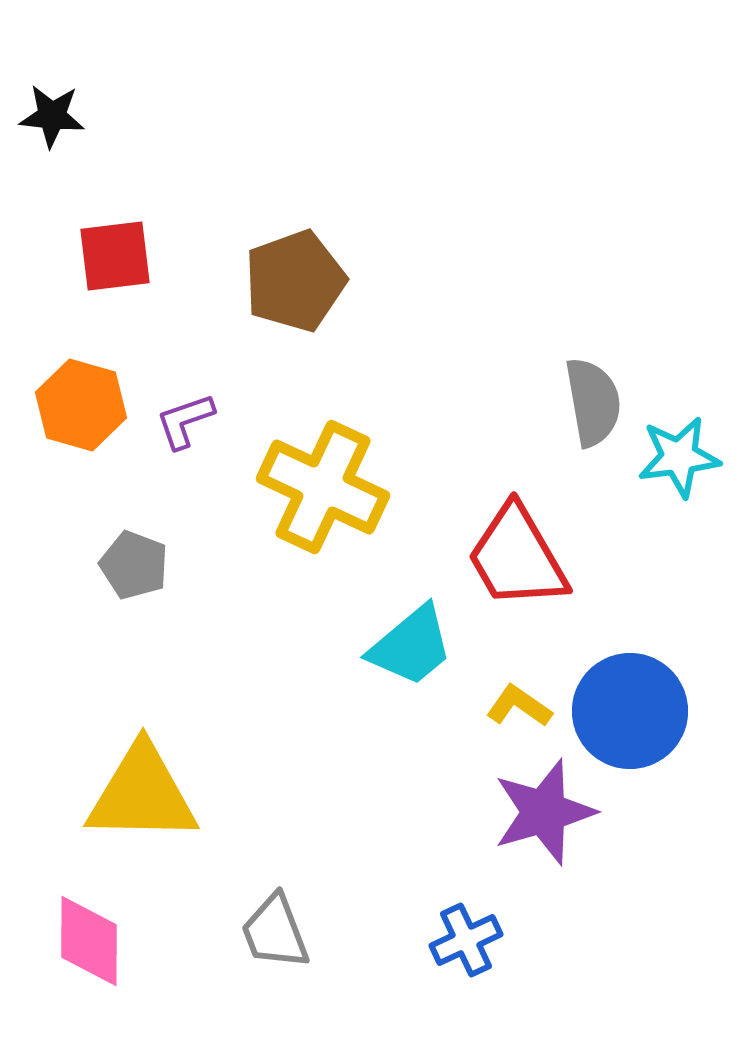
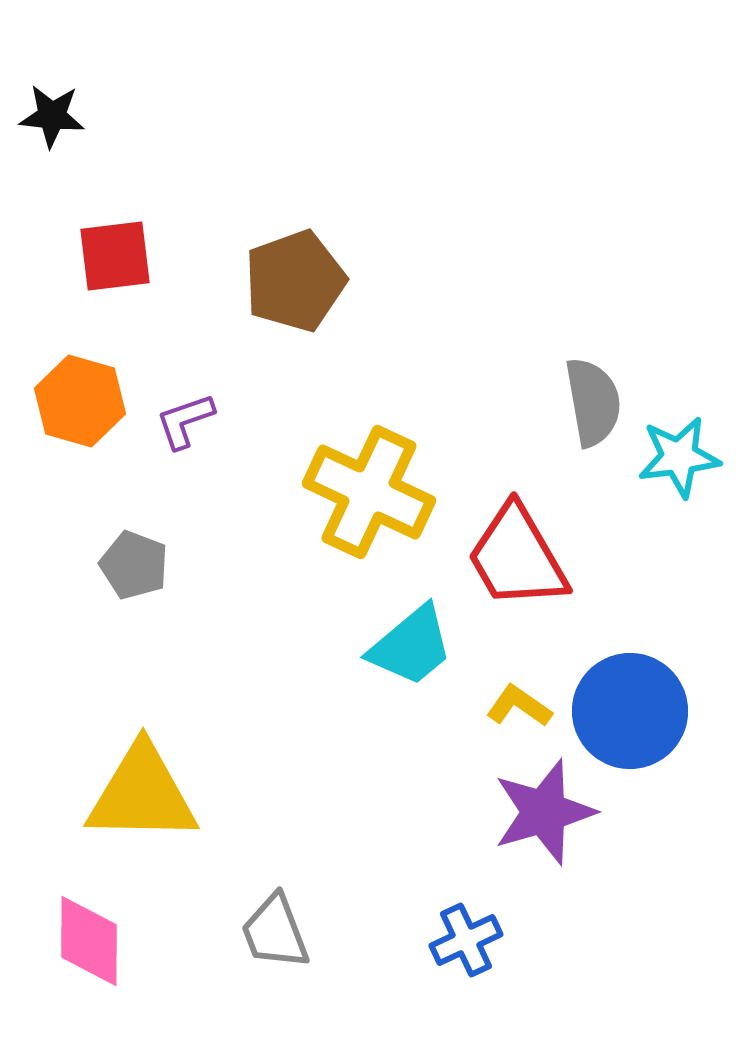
orange hexagon: moved 1 px left, 4 px up
yellow cross: moved 46 px right, 5 px down
